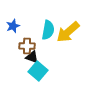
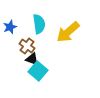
blue star: moved 3 px left, 1 px down
cyan semicircle: moved 9 px left, 6 px up; rotated 18 degrees counterclockwise
brown cross: rotated 35 degrees clockwise
black triangle: moved 2 px down
